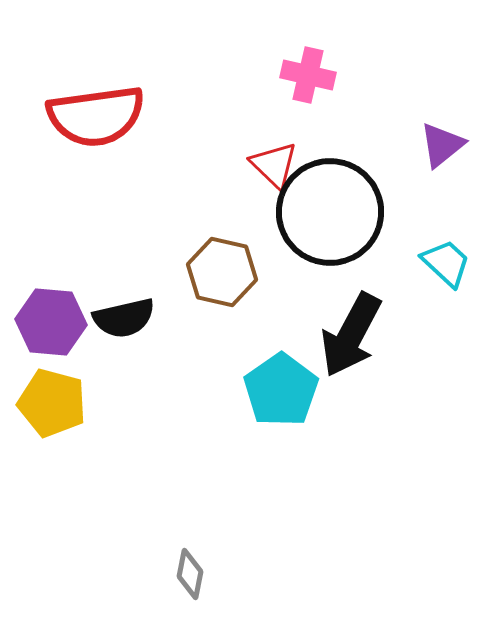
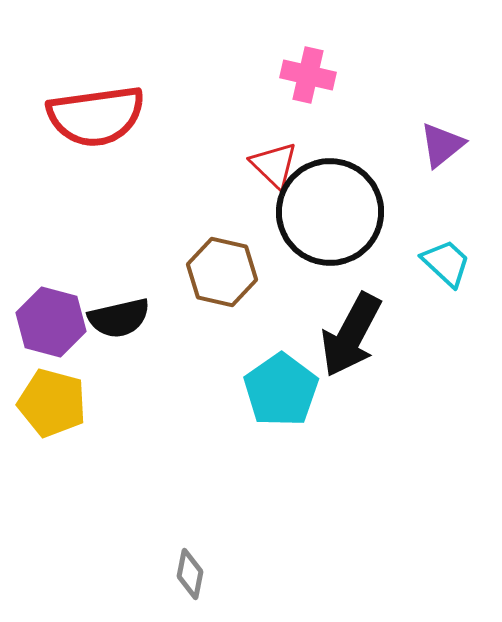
black semicircle: moved 5 px left
purple hexagon: rotated 10 degrees clockwise
